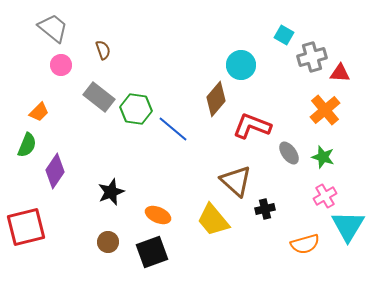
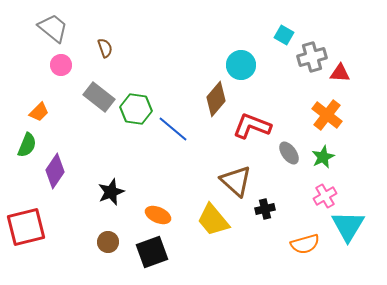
brown semicircle: moved 2 px right, 2 px up
orange cross: moved 2 px right, 5 px down; rotated 12 degrees counterclockwise
green star: rotated 30 degrees clockwise
